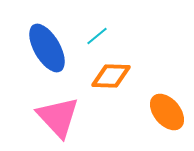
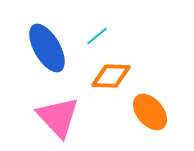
orange ellipse: moved 17 px left
